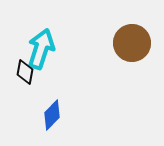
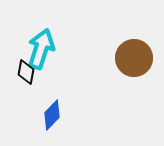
brown circle: moved 2 px right, 15 px down
black diamond: moved 1 px right
